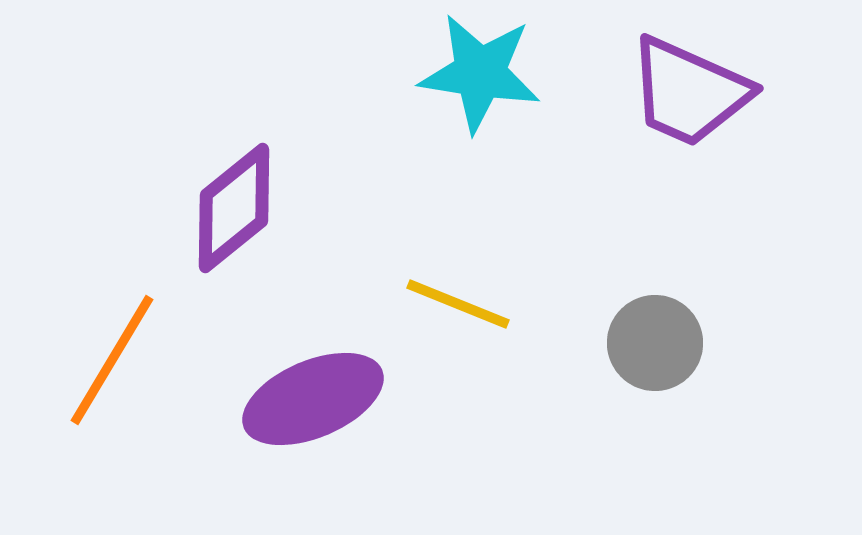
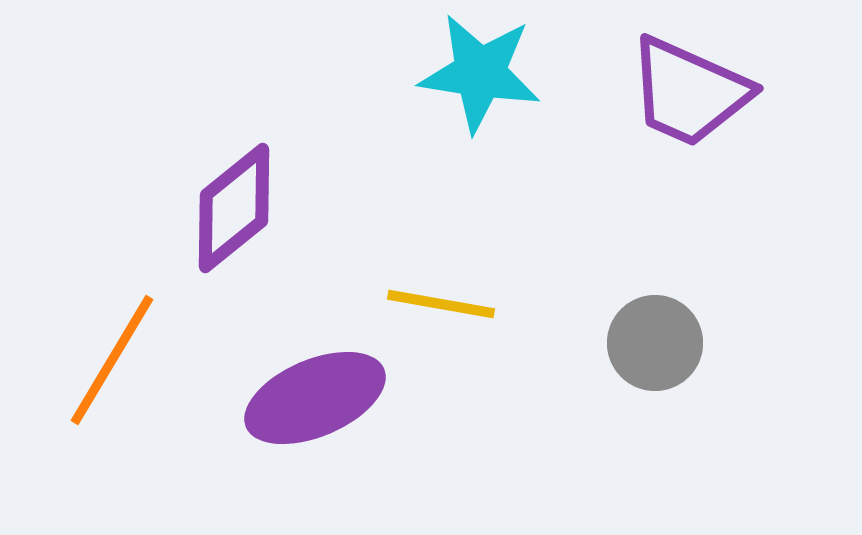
yellow line: moved 17 px left; rotated 12 degrees counterclockwise
purple ellipse: moved 2 px right, 1 px up
